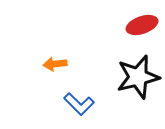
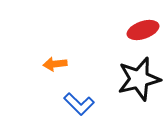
red ellipse: moved 1 px right, 5 px down
black star: moved 1 px right, 2 px down
